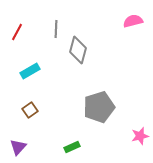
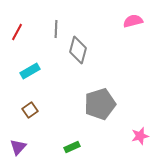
gray pentagon: moved 1 px right, 3 px up
